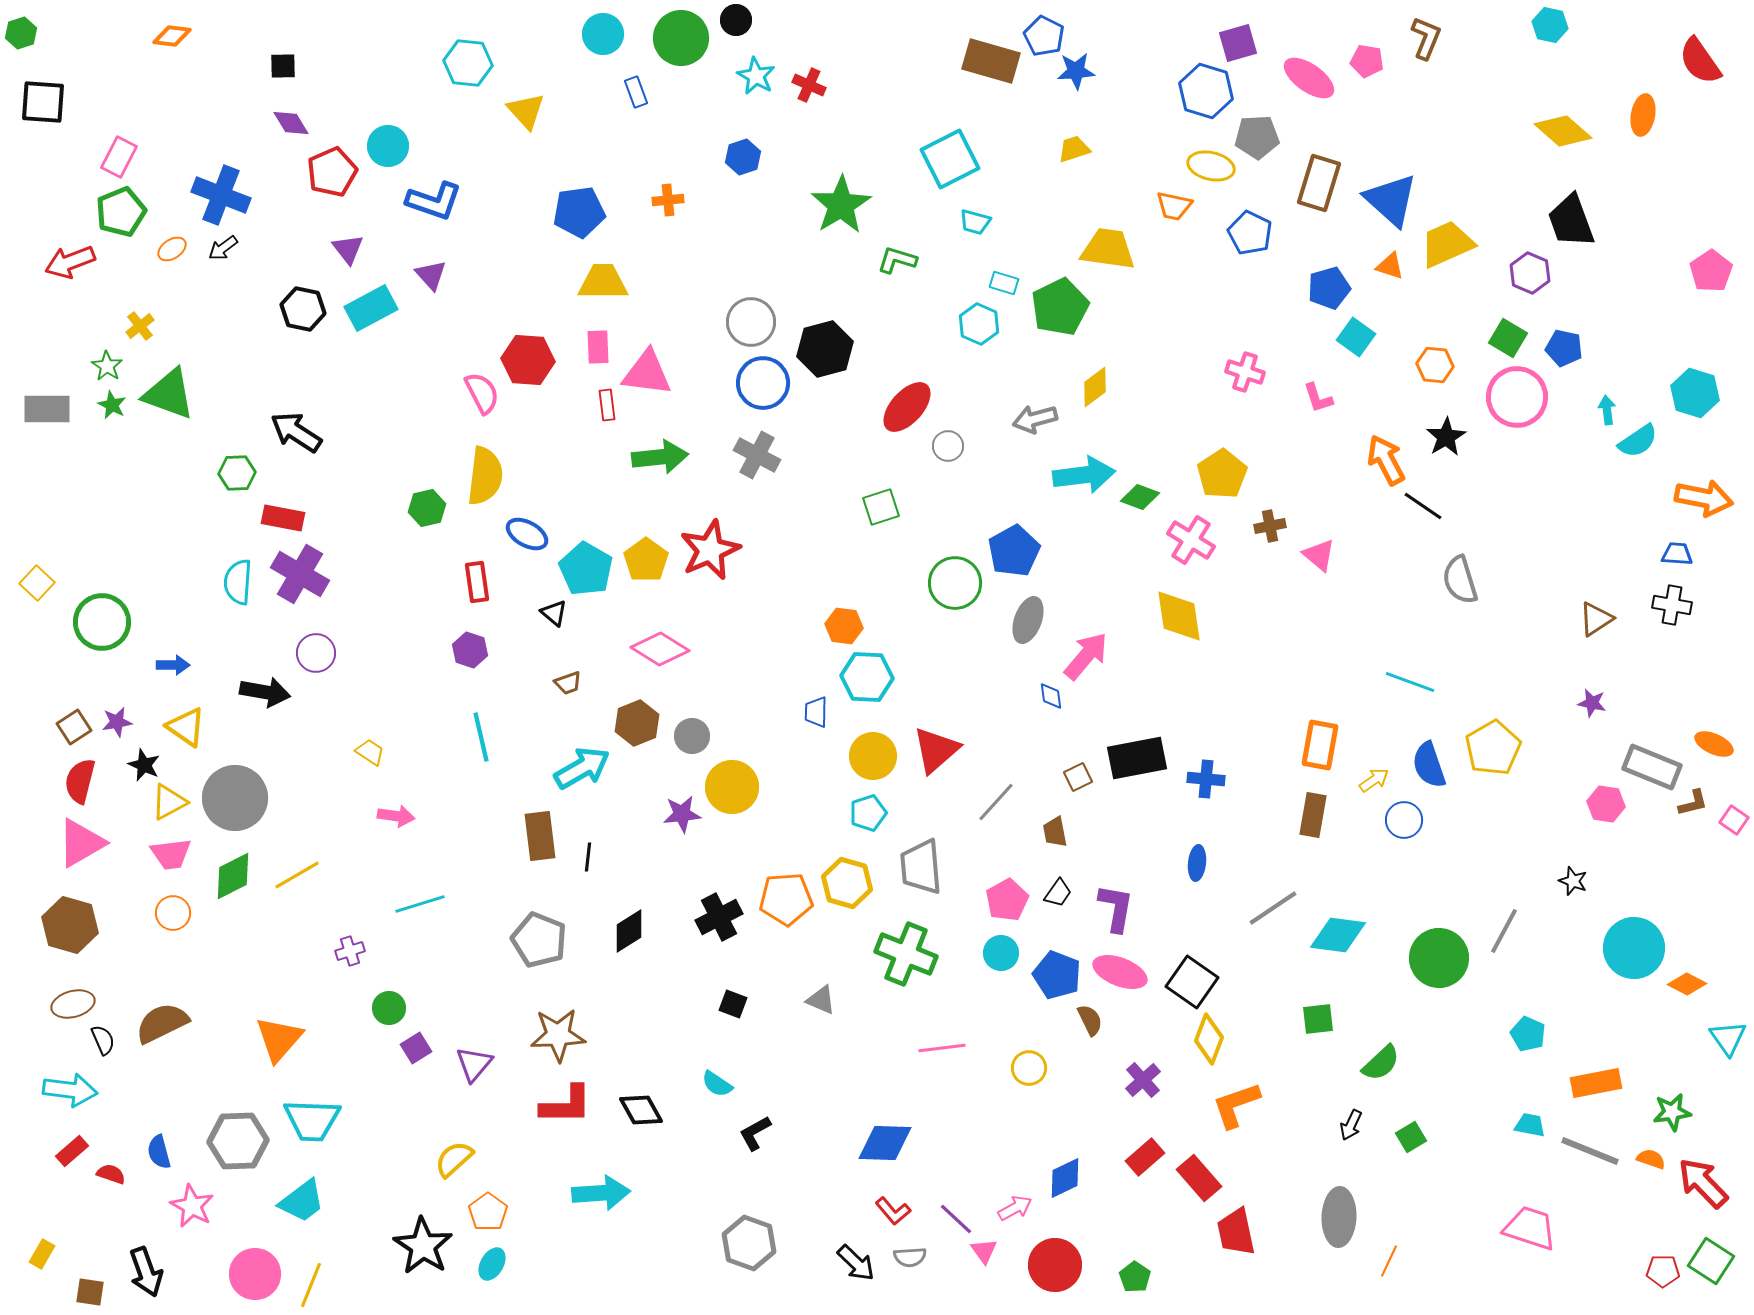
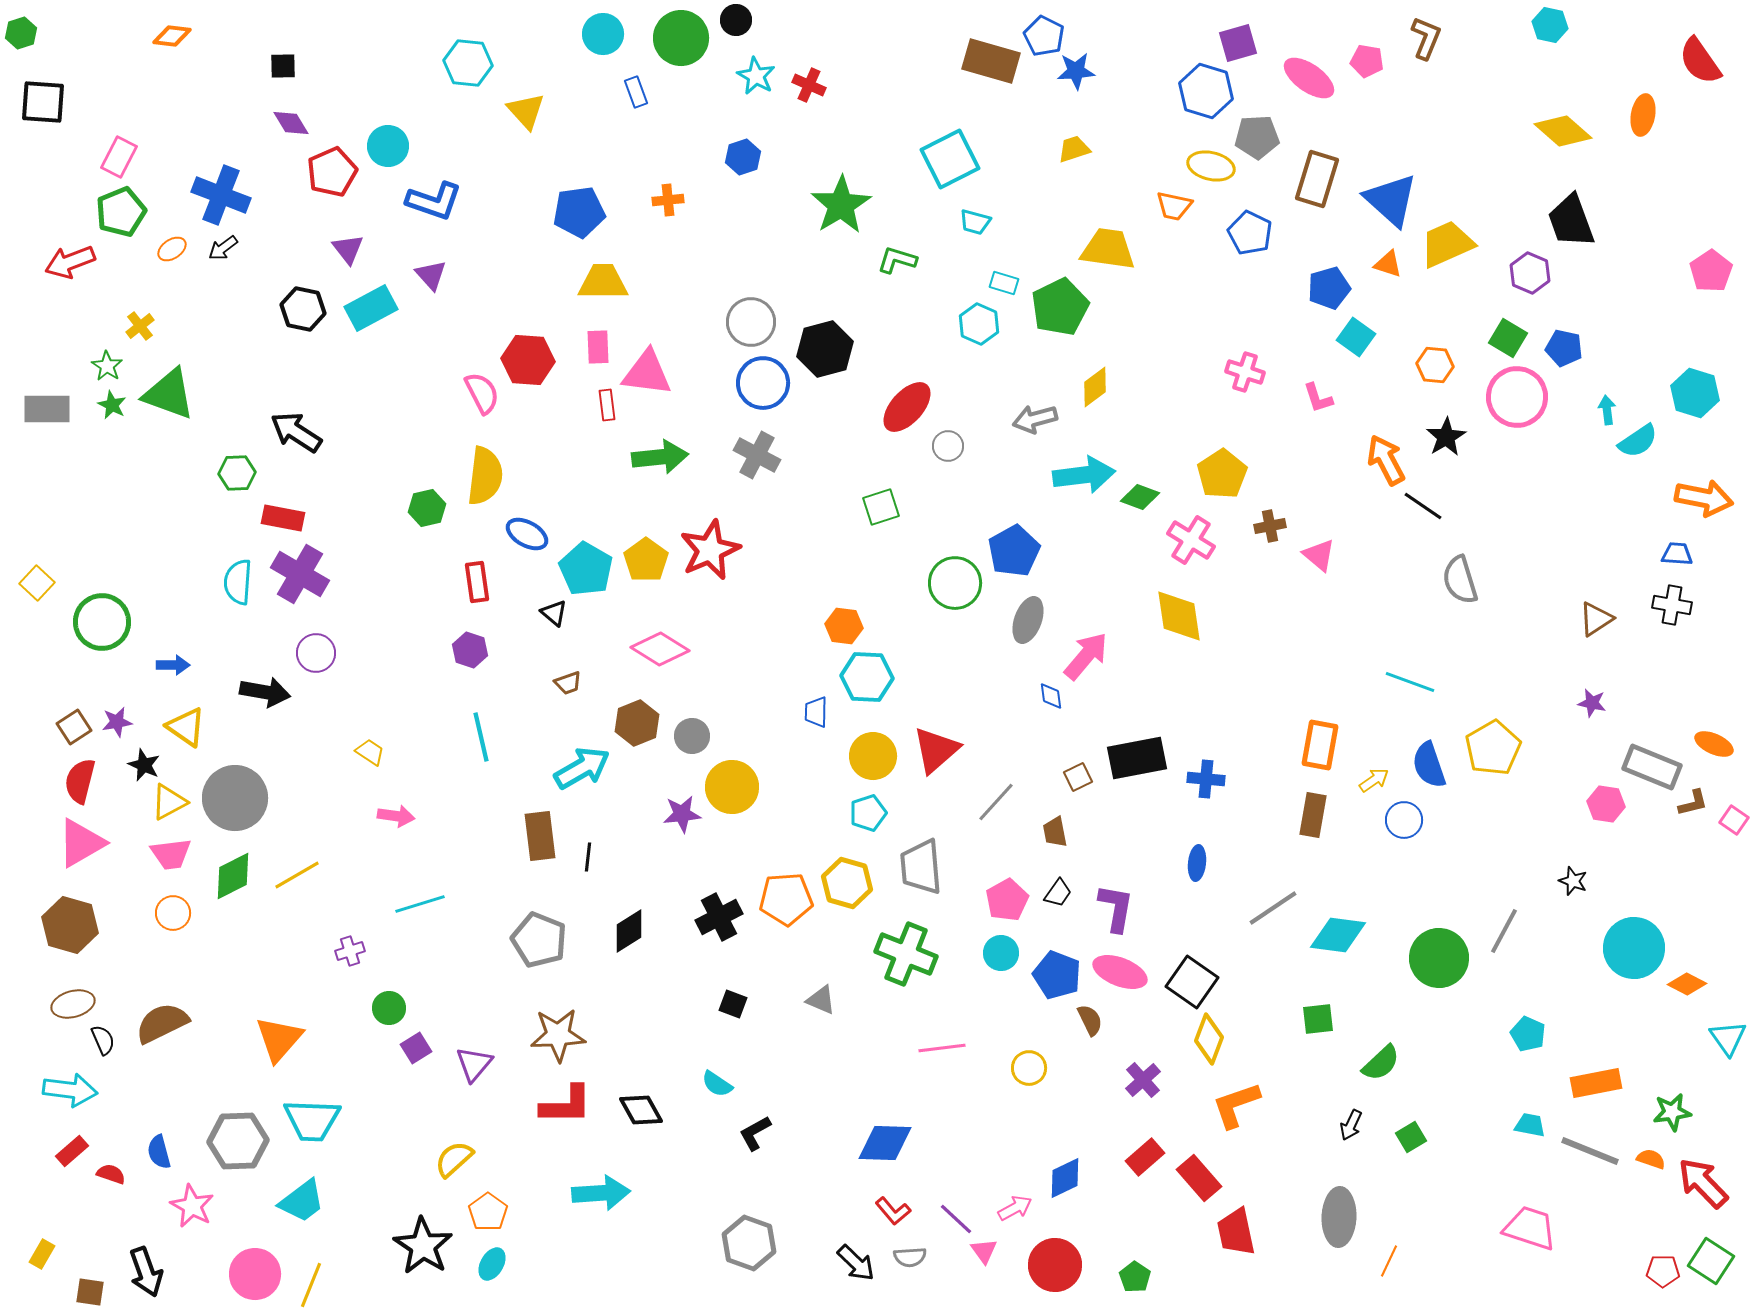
brown rectangle at (1319, 183): moved 2 px left, 4 px up
orange triangle at (1390, 266): moved 2 px left, 2 px up
